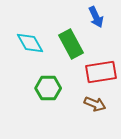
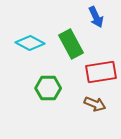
cyan diamond: rotated 32 degrees counterclockwise
